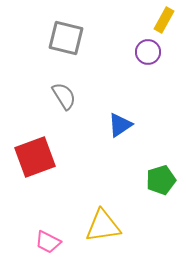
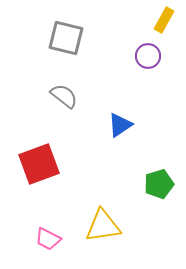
purple circle: moved 4 px down
gray semicircle: rotated 20 degrees counterclockwise
red square: moved 4 px right, 7 px down
green pentagon: moved 2 px left, 4 px down
pink trapezoid: moved 3 px up
